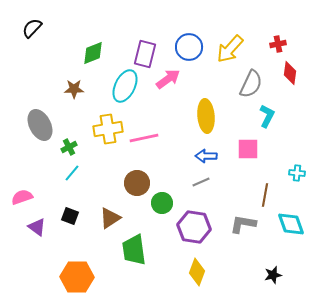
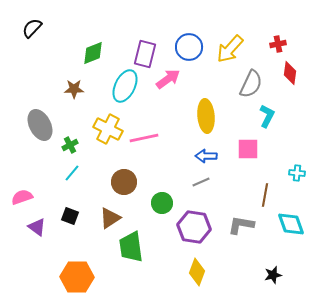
yellow cross: rotated 36 degrees clockwise
green cross: moved 1 px right, 2 px up
brown circle: moved 13 px left, 1 px up
gray L-shape: moved 2 px left, 1 px down
green trapezoid: moved 3 px left, 3 px up
